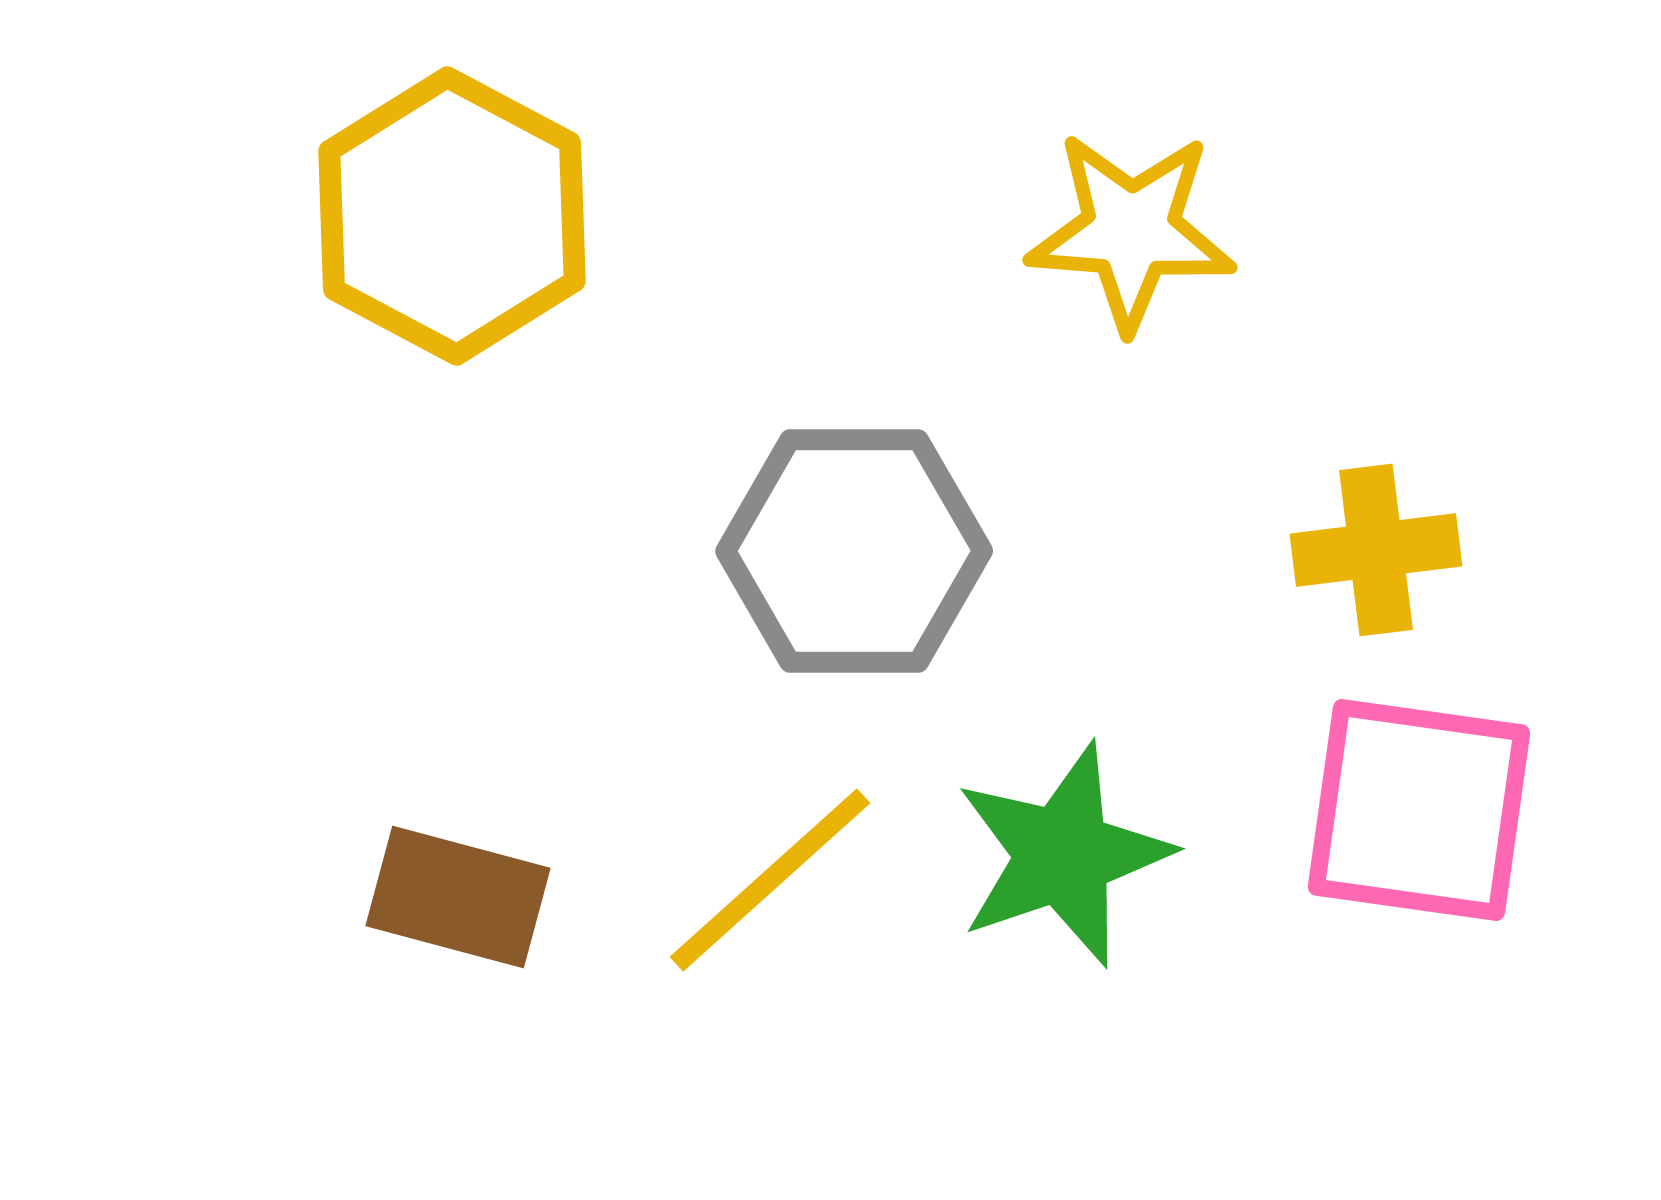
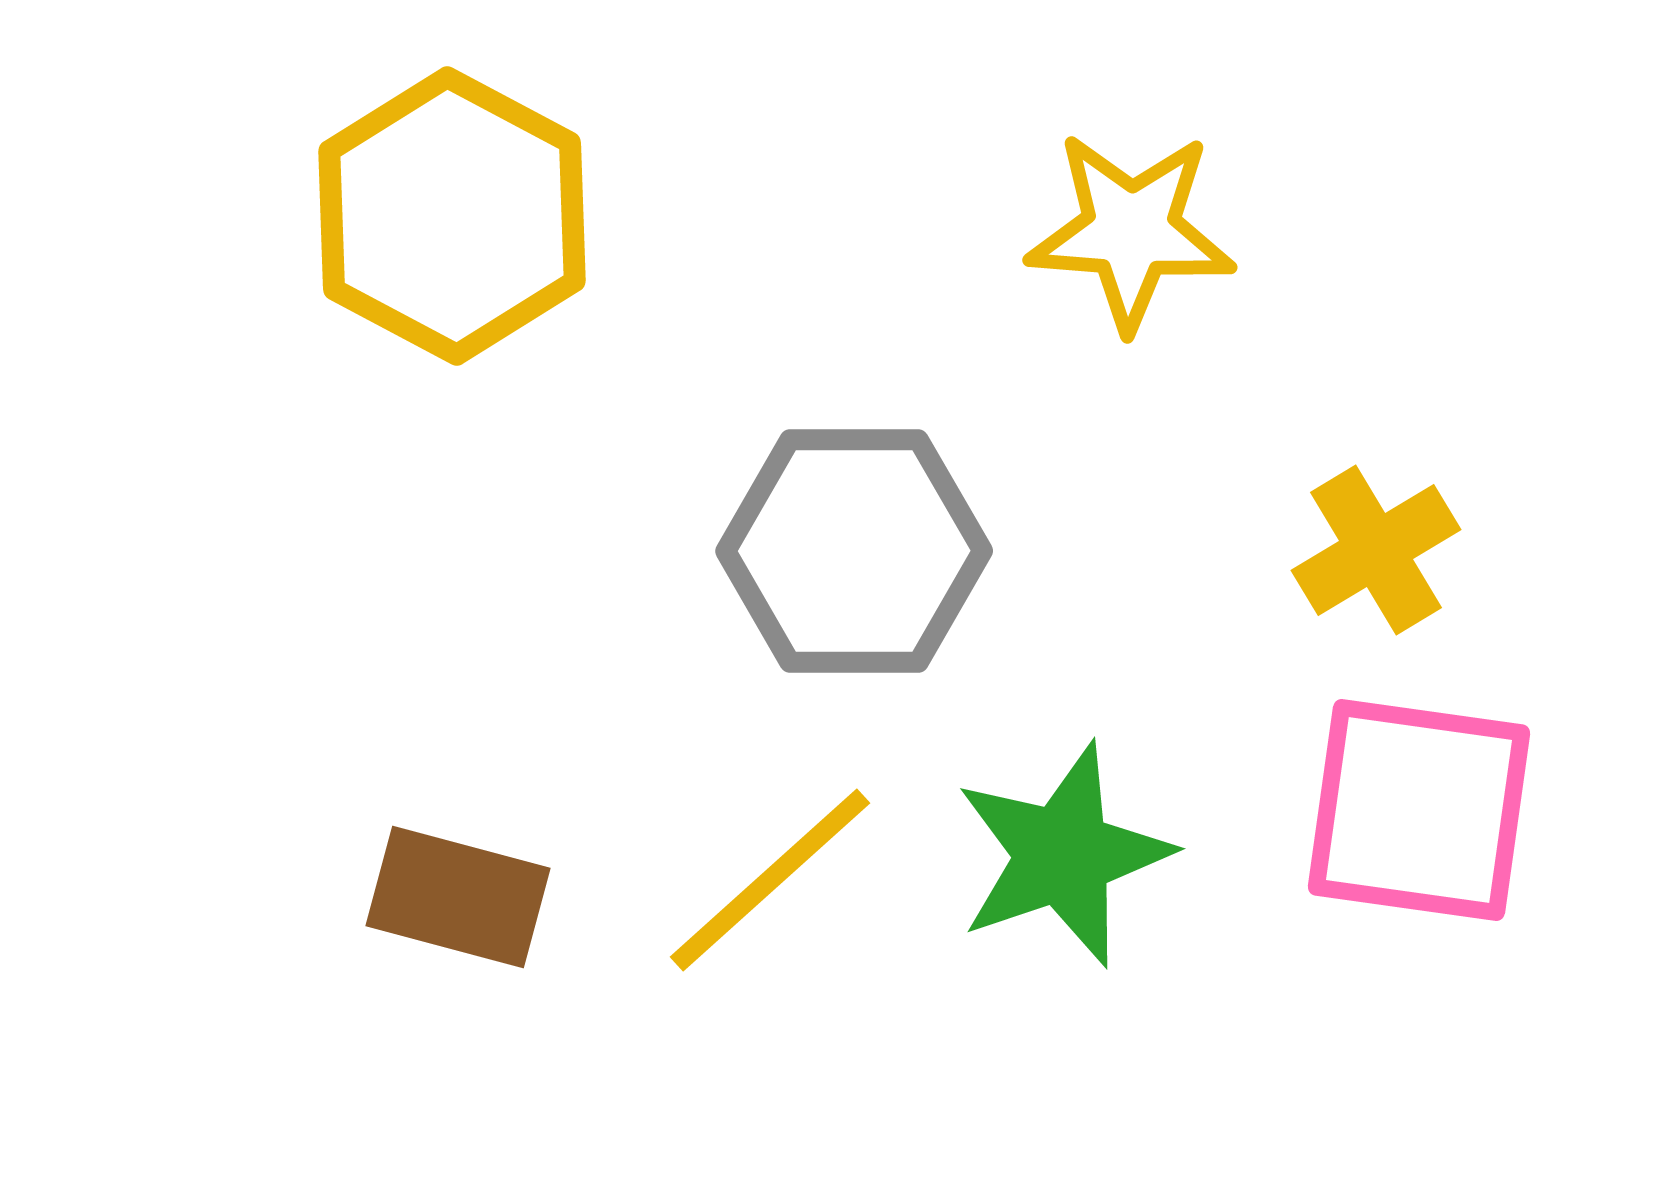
yellow cross: rotated 24 degrees counterclockwise
